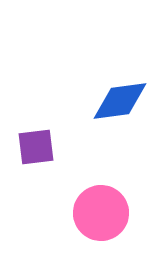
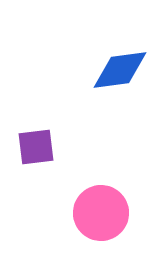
blue diamond: moved 31 px up
